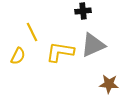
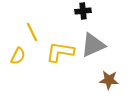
brown star: moved 4 px up
